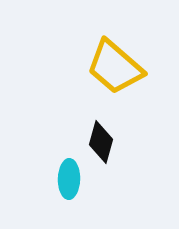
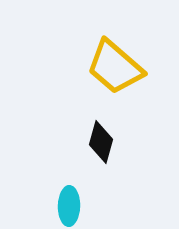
cyan ellipse: moved 27 px down
